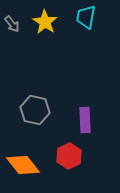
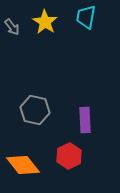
gray arrow: moved 3 px down
